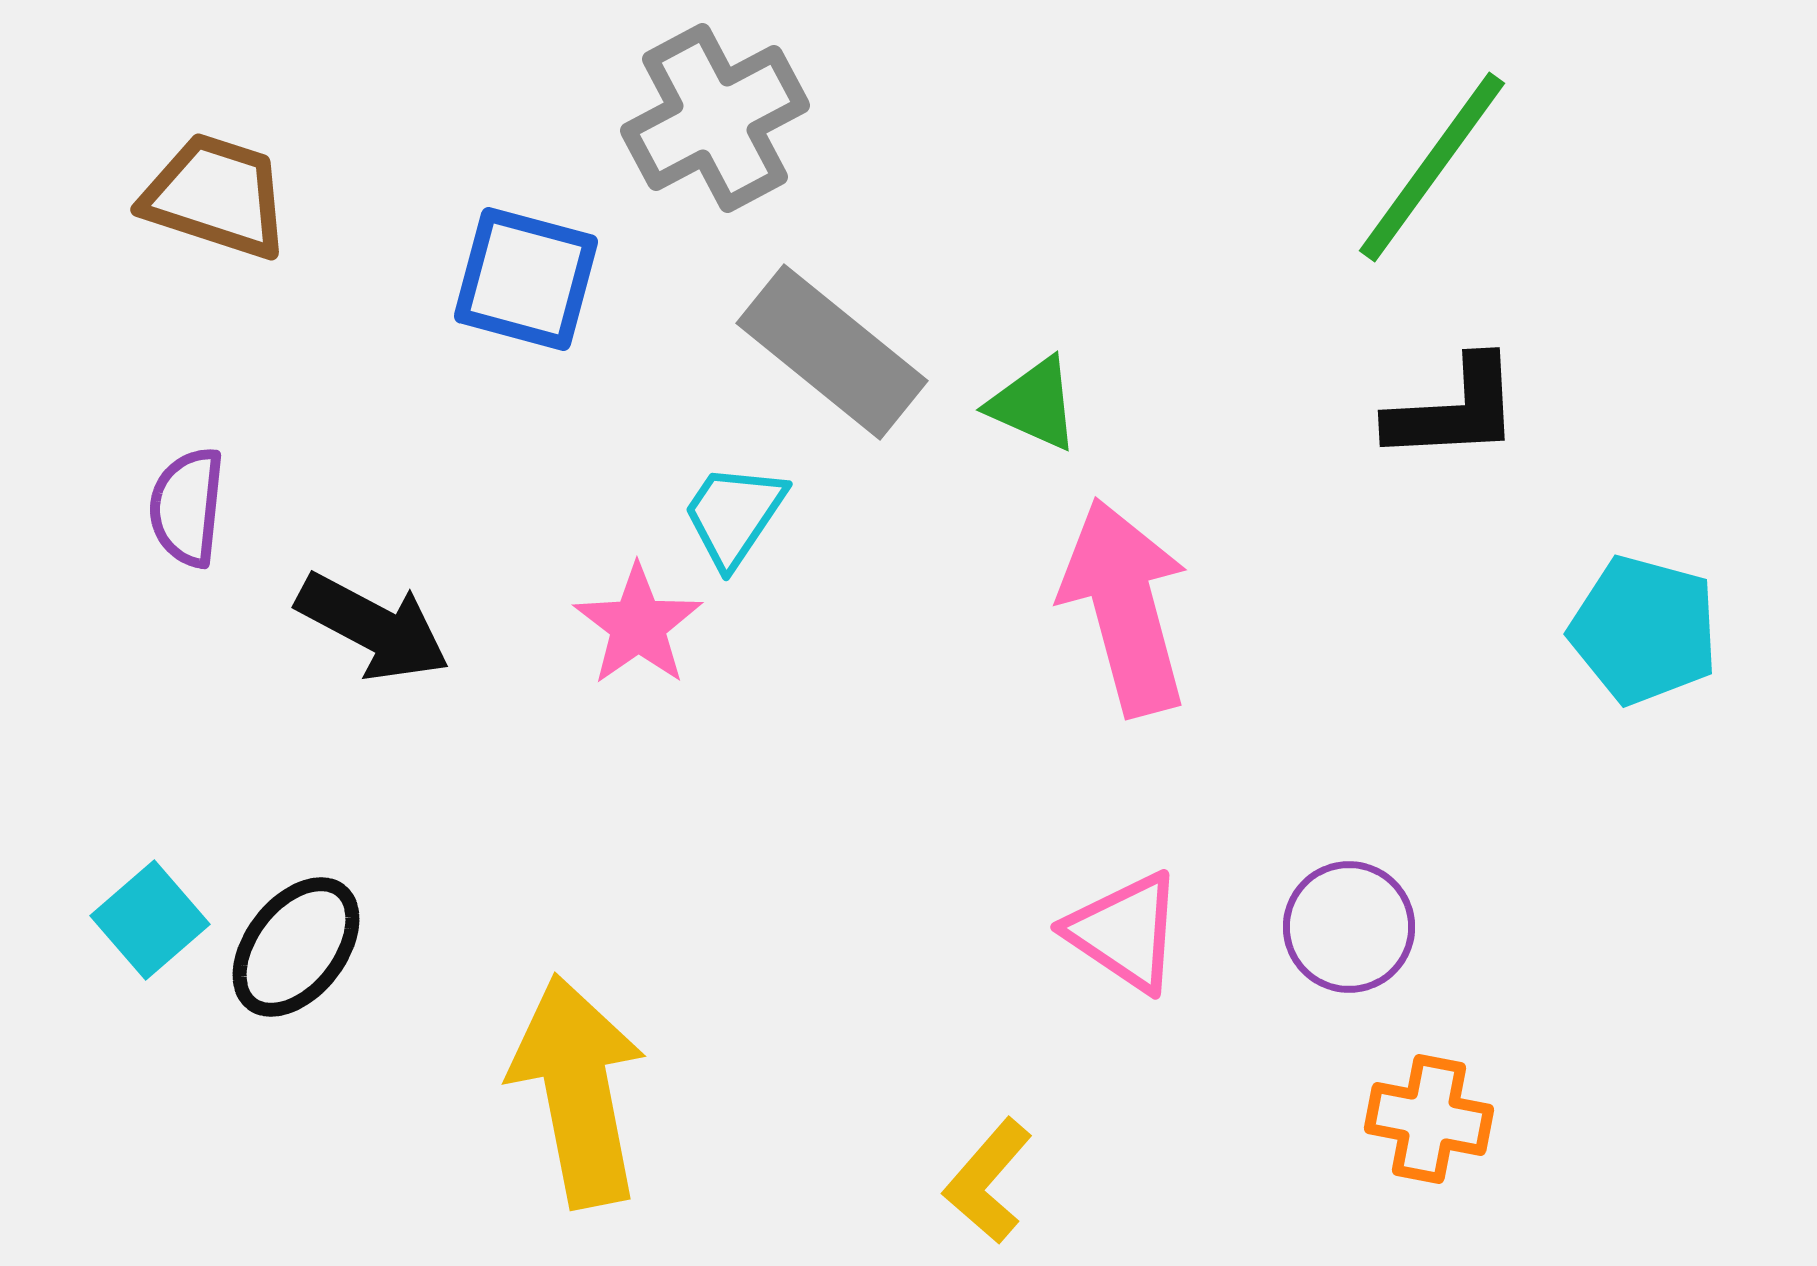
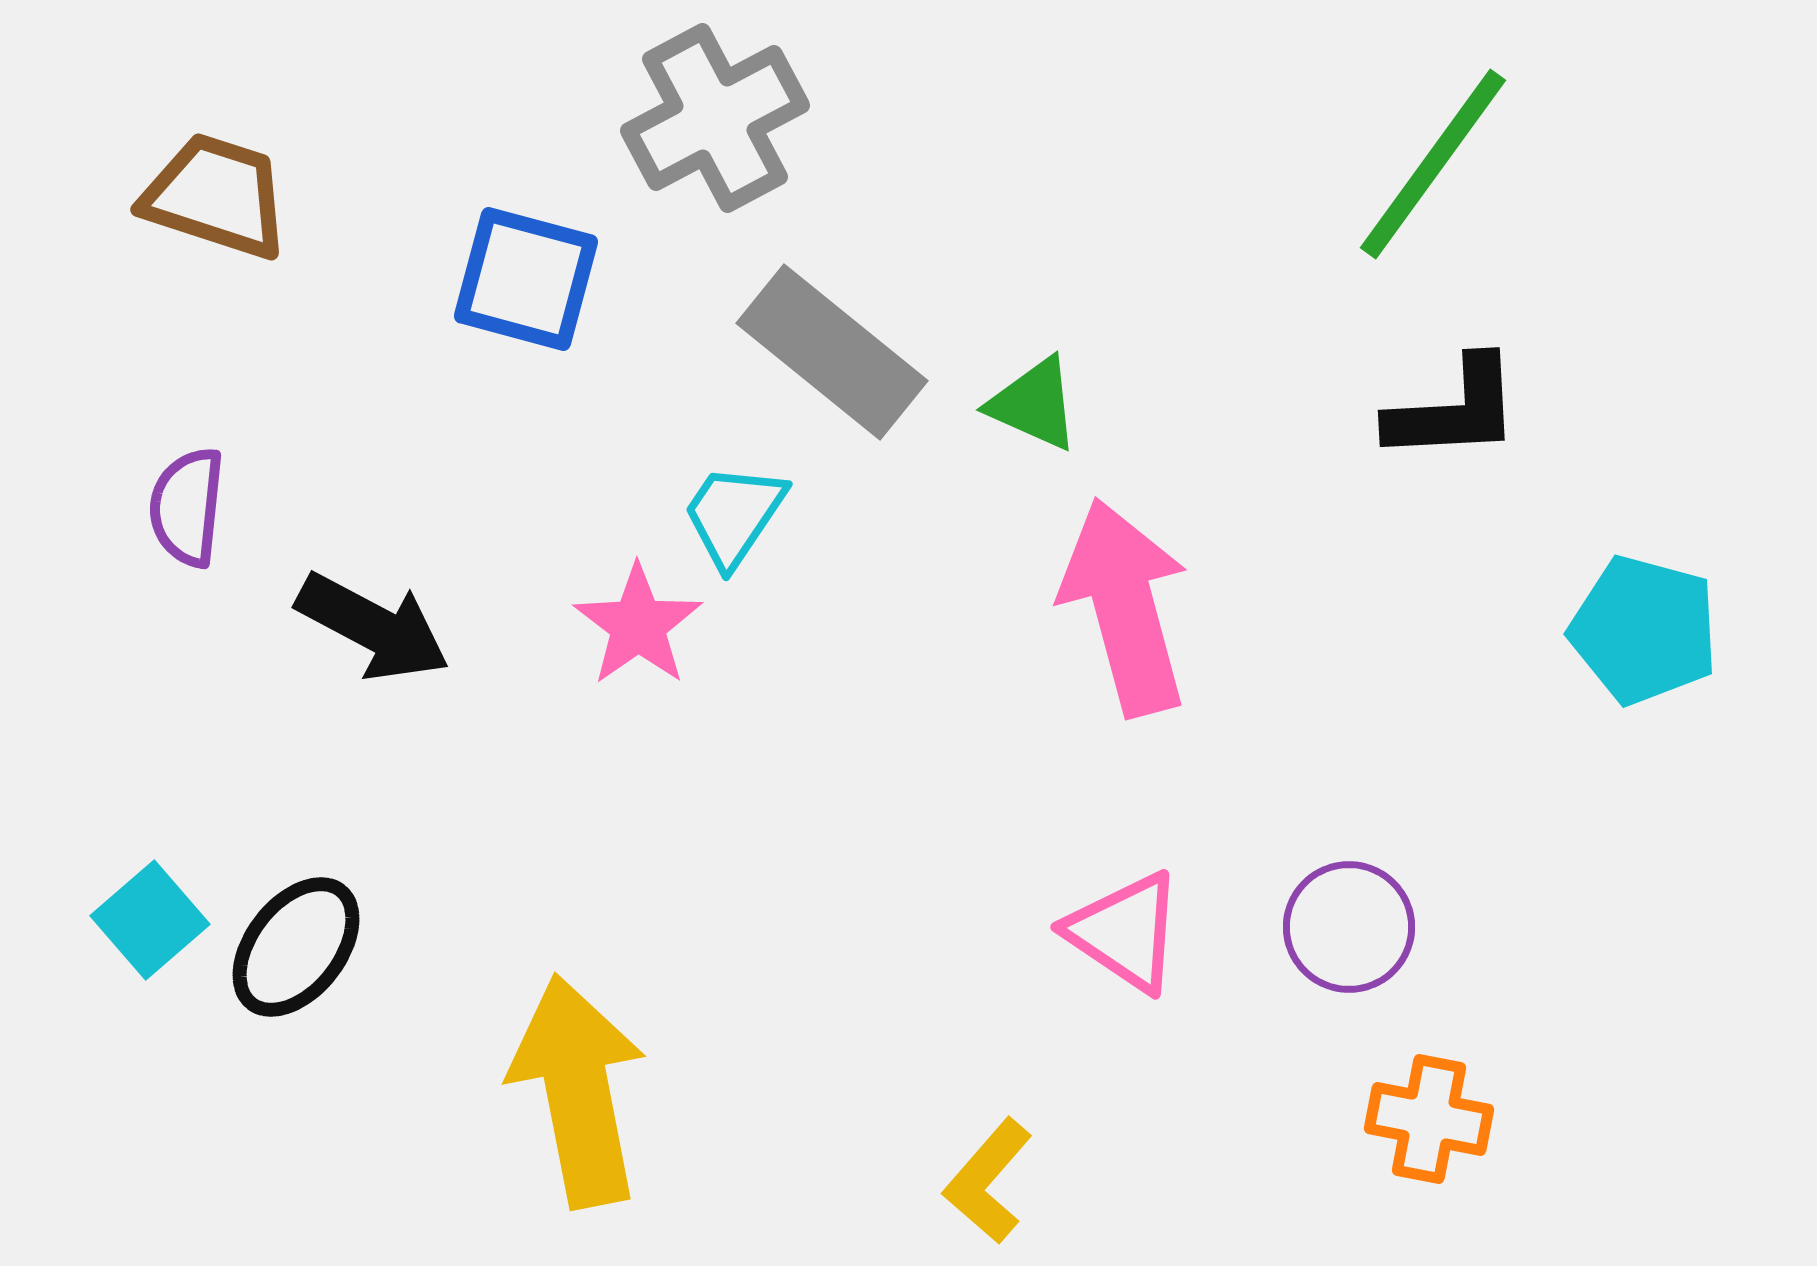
green line: moved 1 px right, 3 px up
